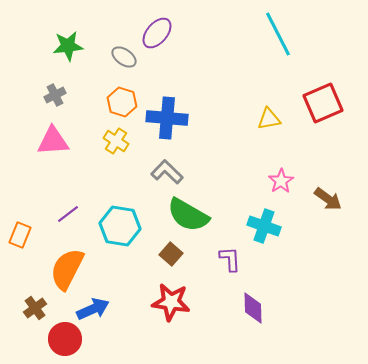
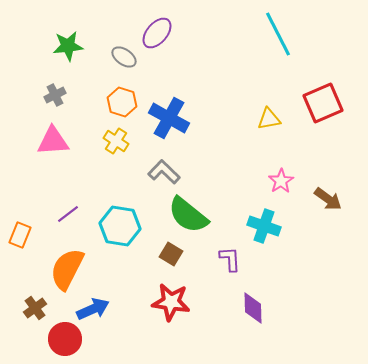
blue cross: moved 2 px right; rotated 24 degrees clockwise
gray L-shape: moved 3 px left
green semicircle: rotated 9 degrees clockwise
brown square: rotated 10 degrees counterclockwise
